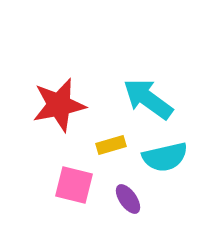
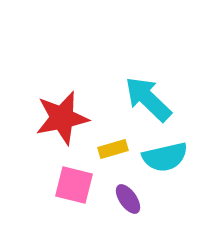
cyan arrow: rotated 8 degrees clockwise
red star: moved 3 px right, 13 px down
yellow rectangle: moved 2 px right, 4 px down
